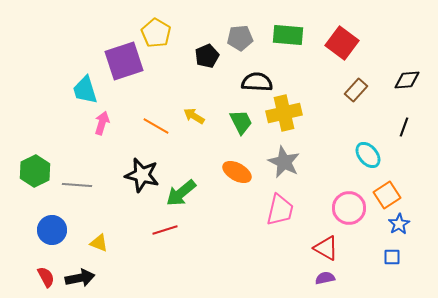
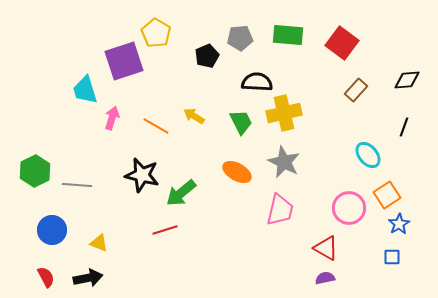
pink arrow: moved 10 px right, 5 px up
black arrow: moved 8 px right
